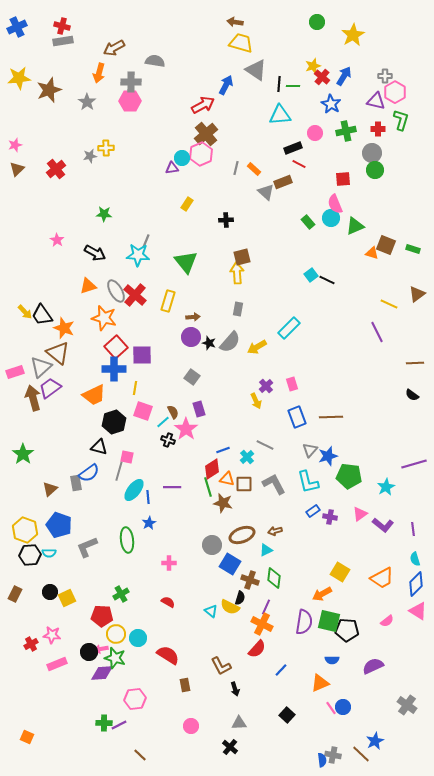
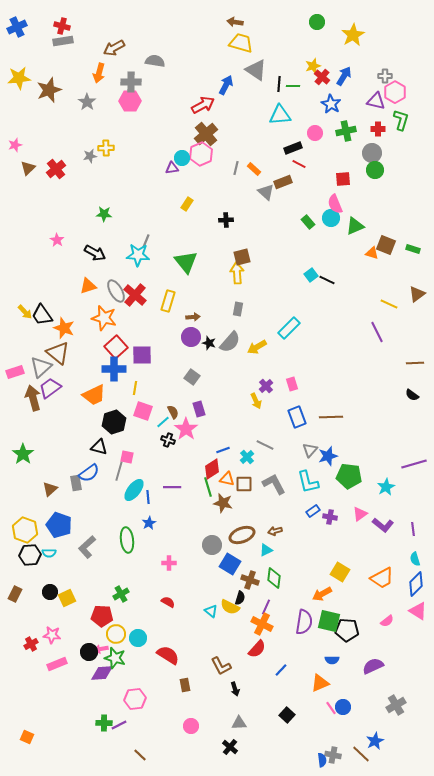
brown triangle at (17, 169): moved 11 px right, 1 px up
gray L-shape at (87, 547): rotated 20 degrees counterclockwise
gray cross at (407, 705): moved 11 px left; rotated 24 degrees clockwise
